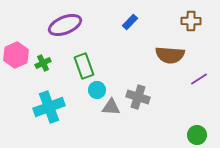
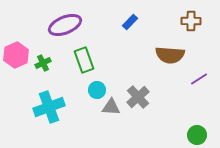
green rectangle: moved 6 px up
gray cross: rotated 30 degrees clockwise
